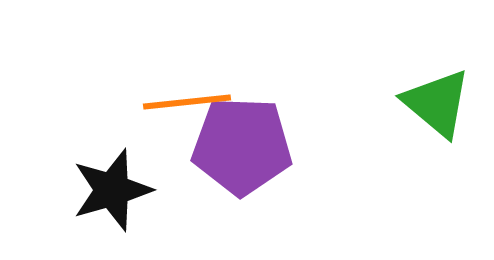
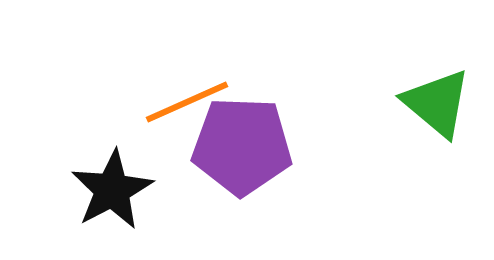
orange line: rotated 18 degrees counterclockwise
black star: rotated 12 degrees counterclockwise
